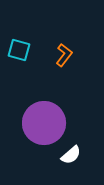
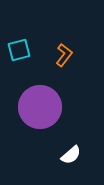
cyan square: rotated 30 degrees counterclockwise
purple circle: moved 4 px left, 16 px up
